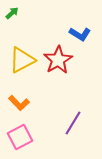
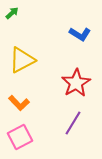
red star: moved 18 px right, 23 px down
